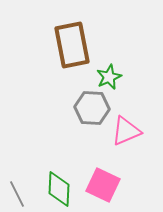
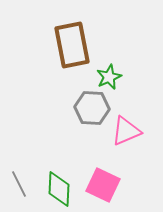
gray line: moved 2 px right, 10 px up
